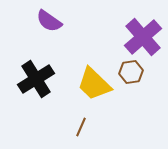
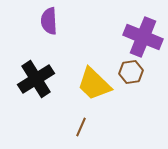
purple semicircle: rotated 52 degrees clockwise
purple cross: rotated 27 degrees counterclockwise
